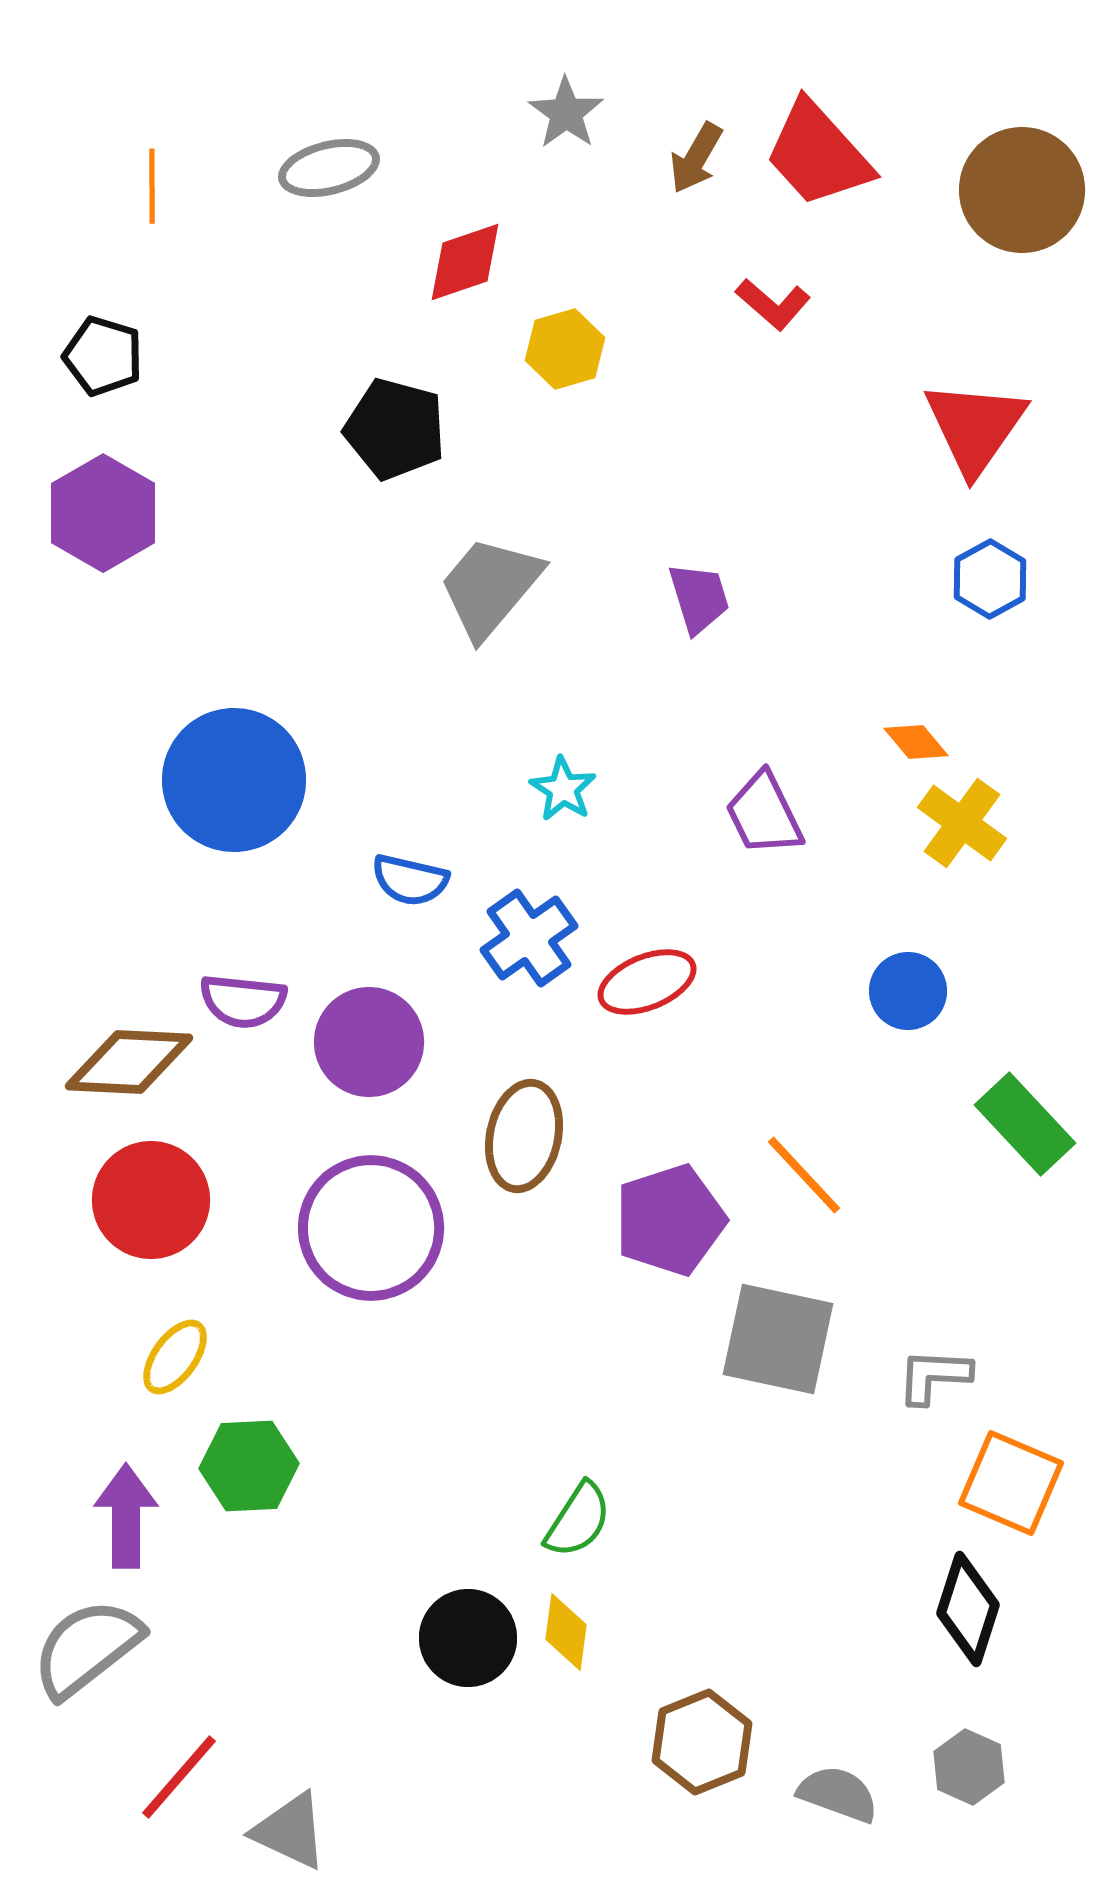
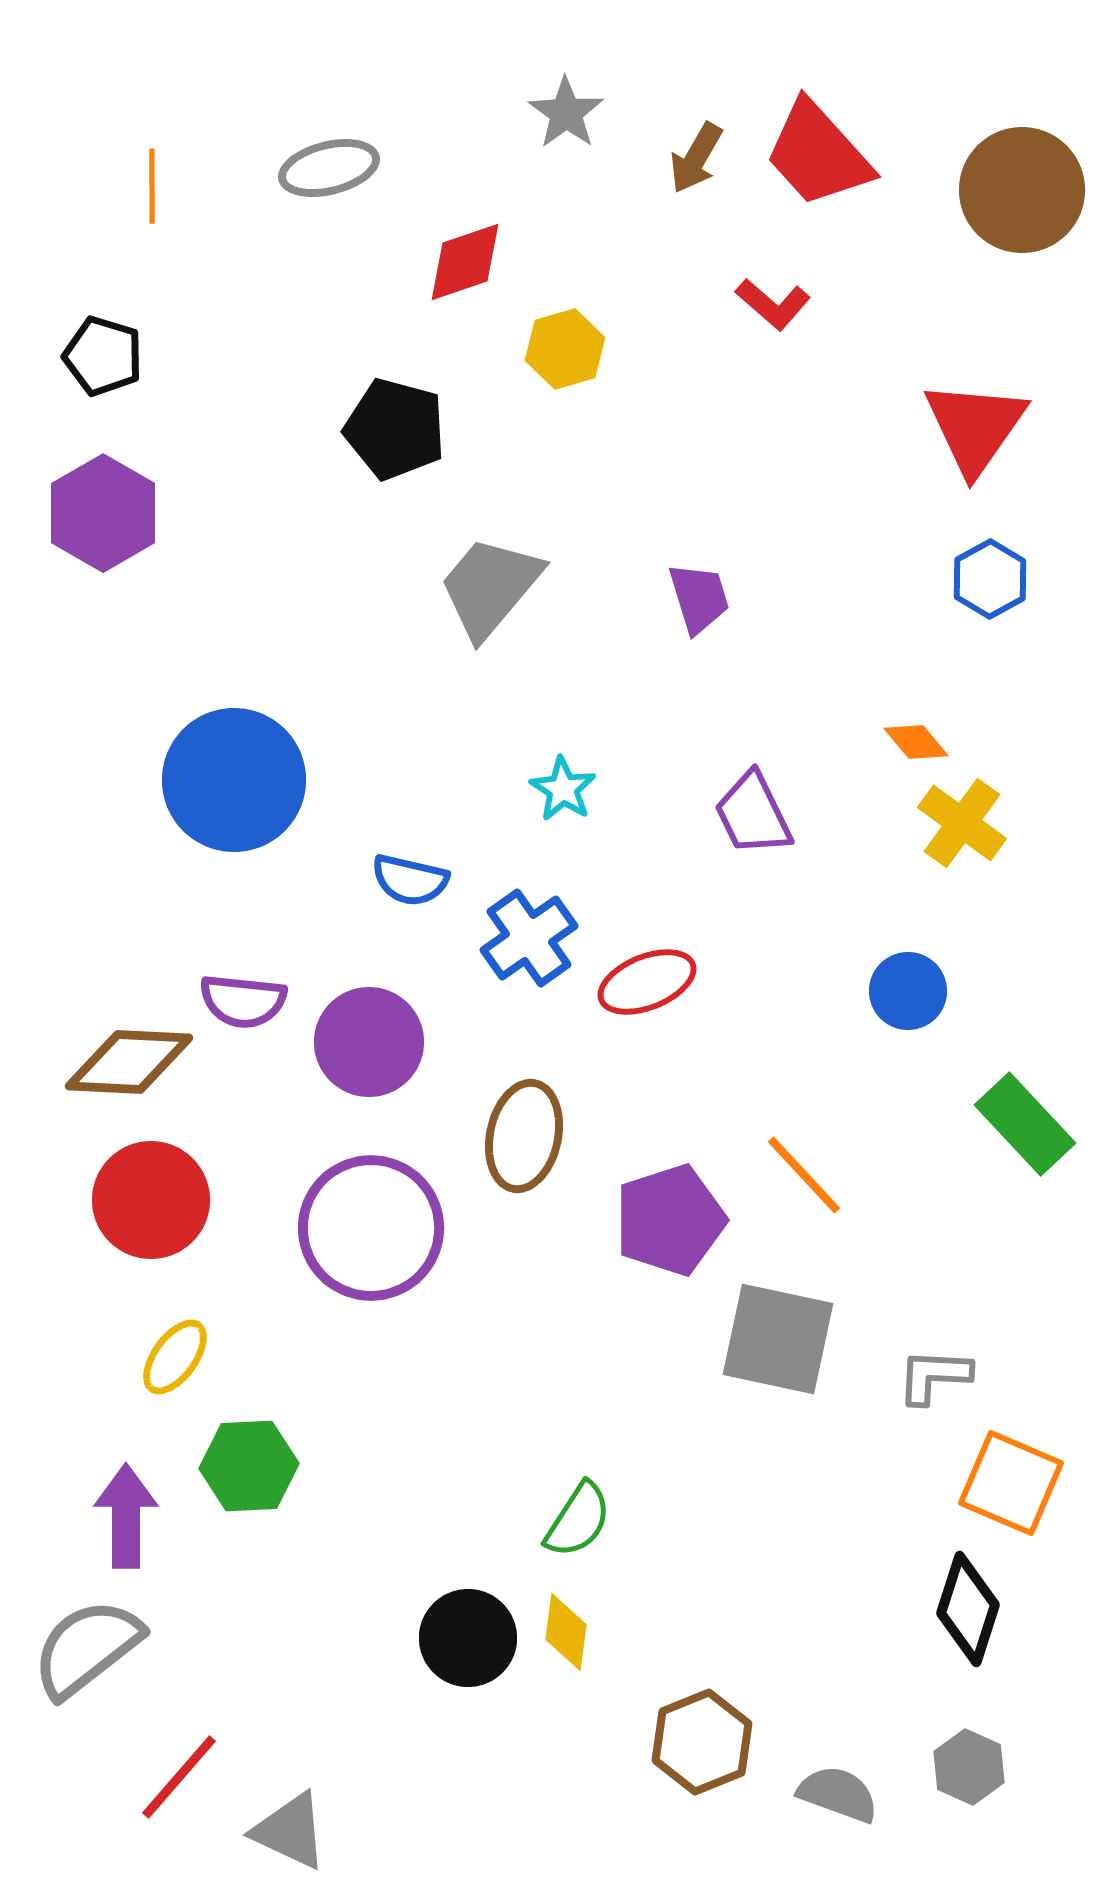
purple trapezoid at (764, 814): moved 11 px left
